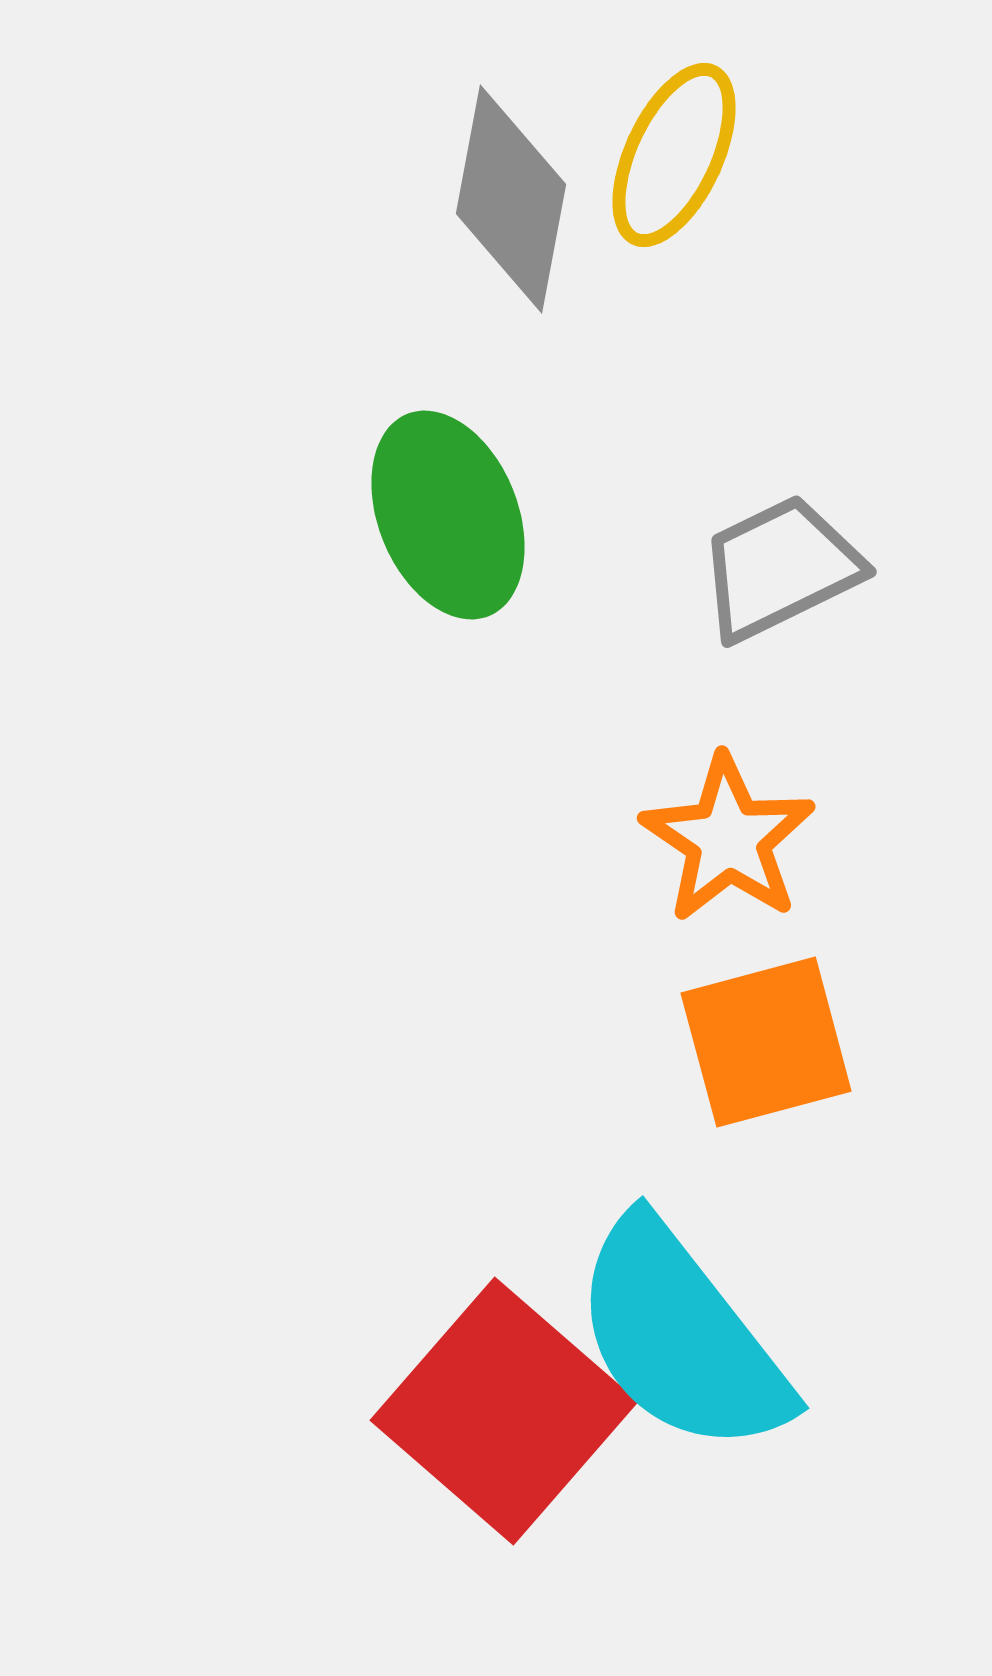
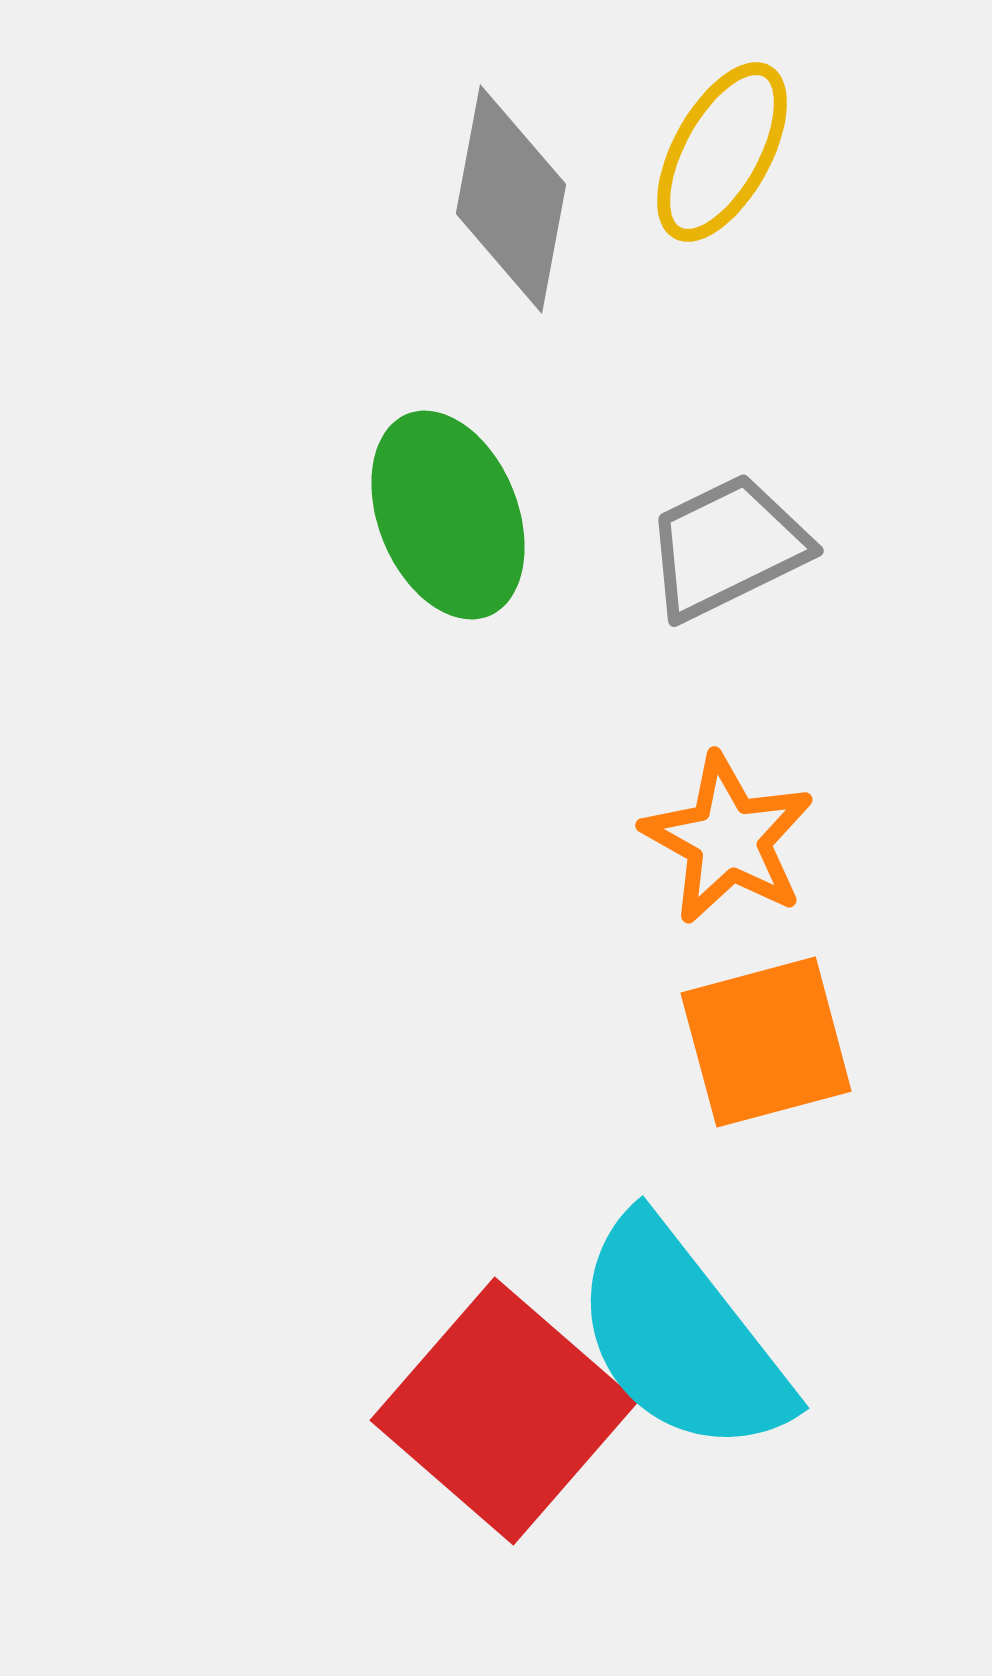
yellow ellipse: moved 48 px right, 3 px up; rotated 4 degrees clockwise
gray trapezoid: moved 53 px left, 21 px up
orange star: rotated 5 degrees counterclockwise
